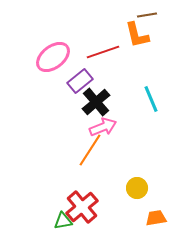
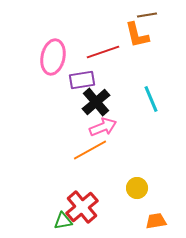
pink ellipse: rotated 40 degrees counterclockwise
purple rectangle: moved 2 px right, 1 px up; rotated 30 degrees clockwise
orange line: rotated 28 degrees clockwise
orange trapezoid: moved 3 px down
